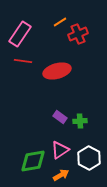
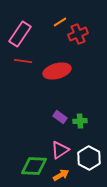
green diamond: moved 1 px right, 5 px down; rotated 12 degrees clockwise
